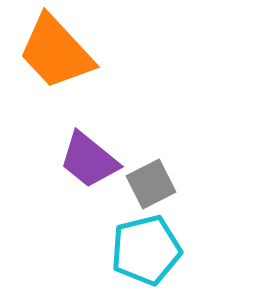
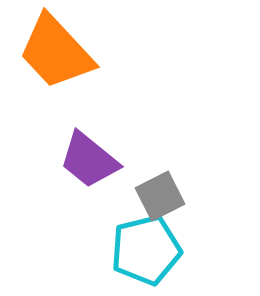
gray square: moved 9 px right, 12 px down
